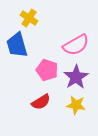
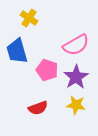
blue trapezoid: moved 6 px down
red semicircle: moved 3 px left, 6 px down; rotated 12 degrees clockwise
